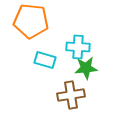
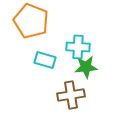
orange pentagon: rotated 16 degrees clockwise
green star: moved 1 px up
